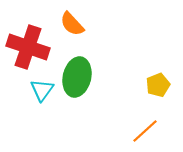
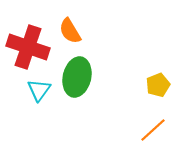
orange semicircle: moved 2 px left, 7 px down; rotated 12 degrees clockwise
cyan triangle: moved 3 px left
orange line: moved 8 px right, 1 px up
